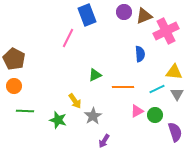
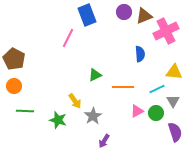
gray triangle: moved 4 px left, 7 px down
green circle: moved 1 px right, 2 px up
